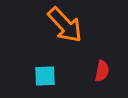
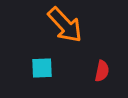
cyan square: moved 3 px left, 8 px up
